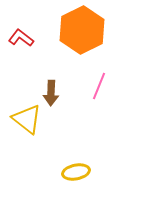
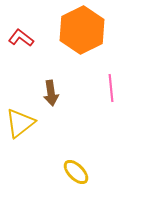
pink line: moved 12 px right, 2 px down; rotated 28 degrees counterclockwise
brown arrow: rotated 10 degrees counterclockwise
yellow triangle: moved 7 px left, 4 px down; rotated 44 degrees clockwise
yellow ellipse: rotated 56 degrees clockwise
